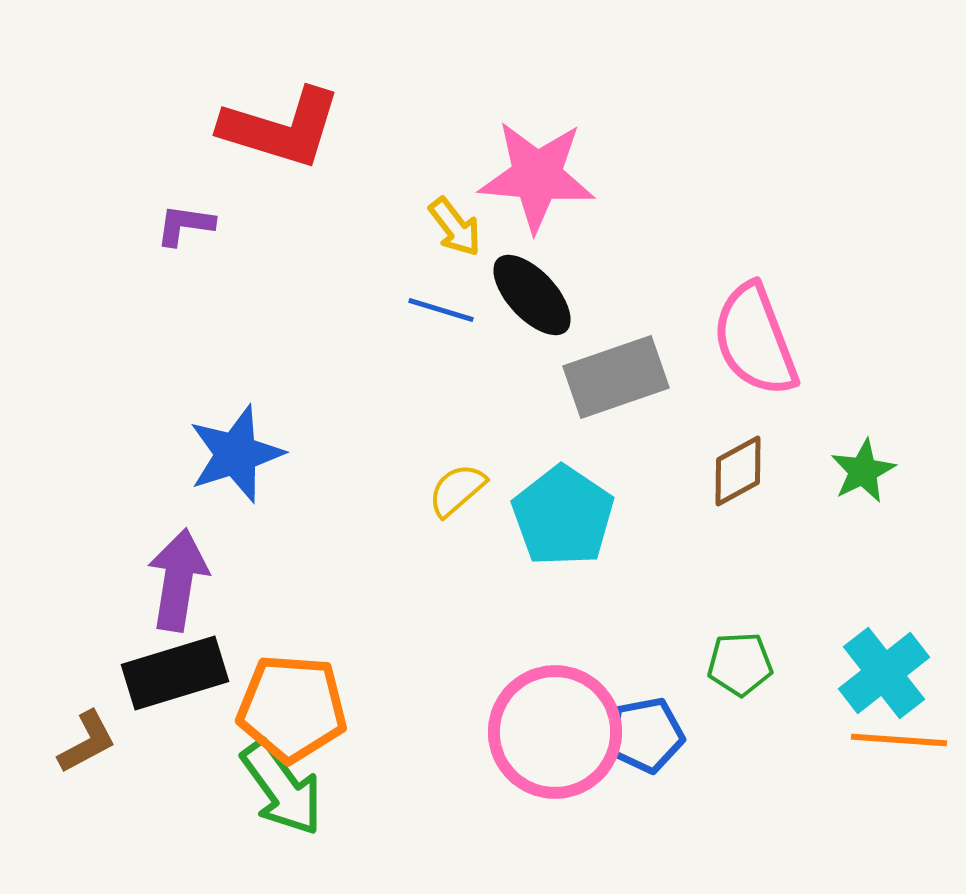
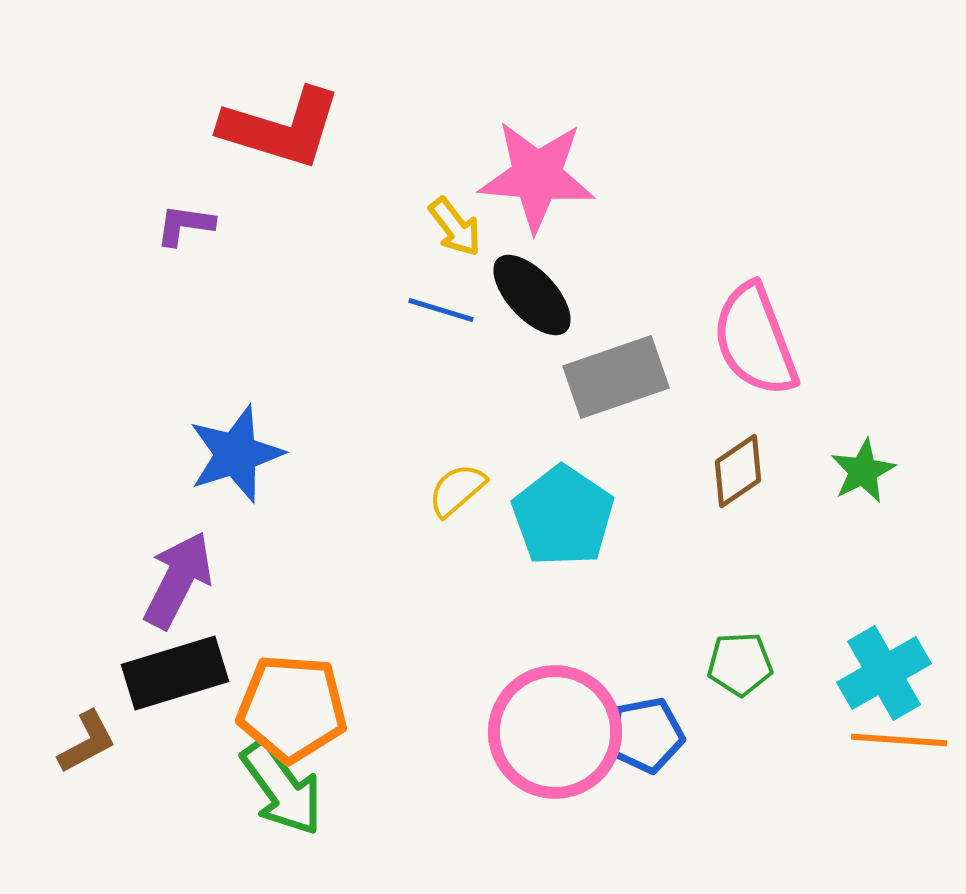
brown diamond: rotated 6 degrees counterclockwise
purple arrow: rotated 18 degrees clockwise
cyan cross: rotated 8 degrees clockwise
